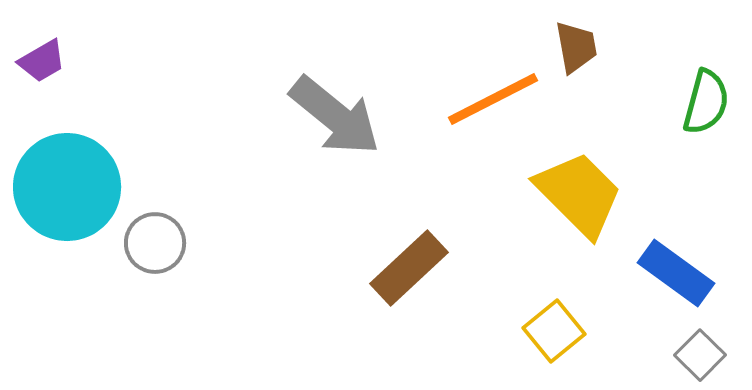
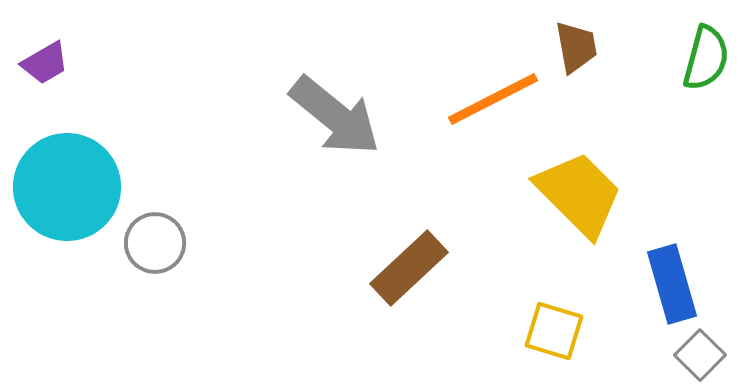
purple trapezoid: moved 3 px right, 2 px down
green semicircle: moved 44 px up
blue rectangle: moved 4 px left, 11 px down; rotated 38 degrees clockwise
yellow square: rotated 34 degrees counterclockwise
